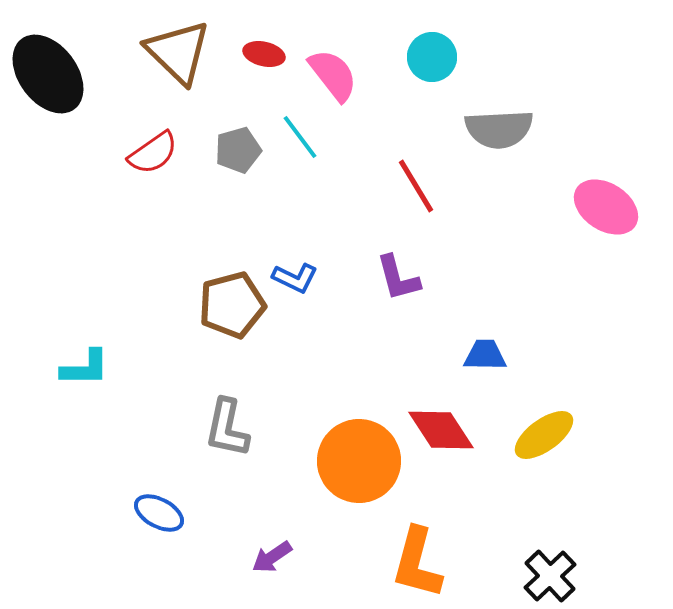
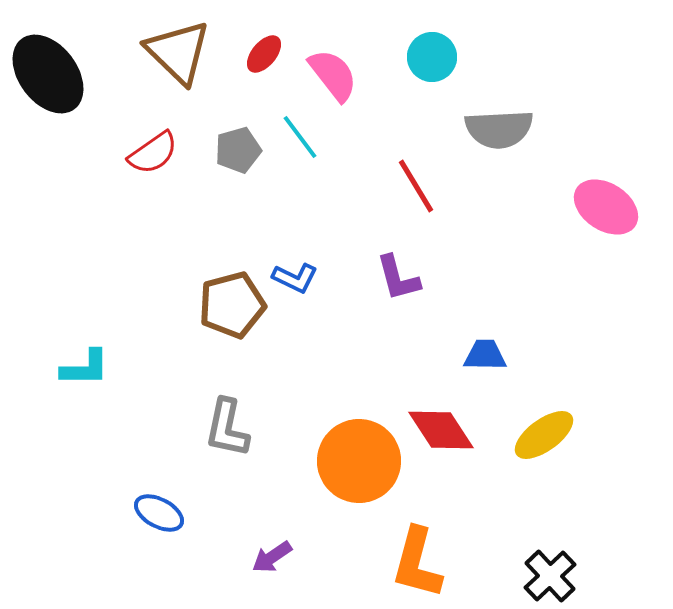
red ellipse: rotated 63 degrees counterclockwise
